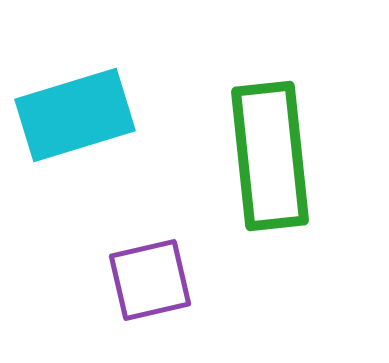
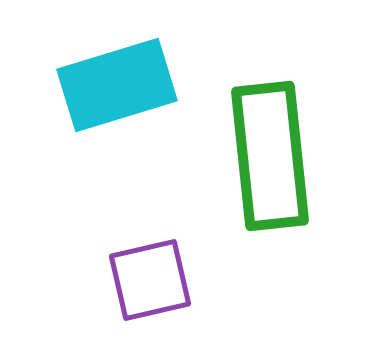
cyan rectangle: moved 42 px right, 30 px up
